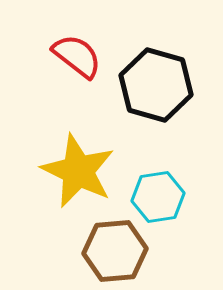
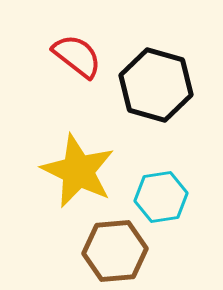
cyan hexagon: moved 3 px right
